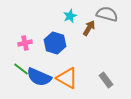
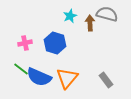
brown arrow: moved 1 px right, 5 px up; rotated 35 degrees counterclockwise
orange triangle: rotated 40 degrees clockwise
